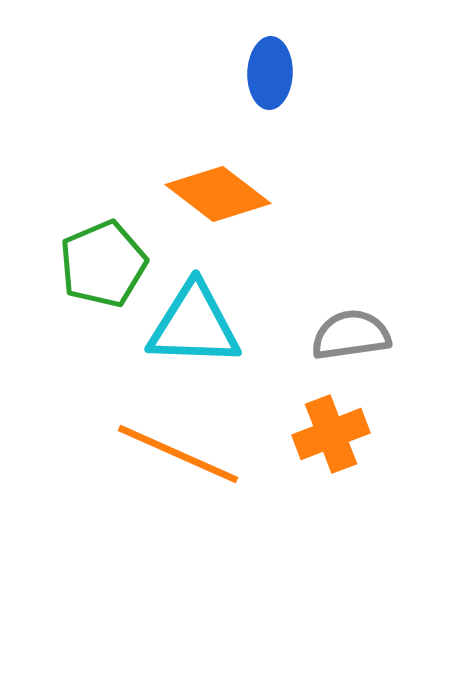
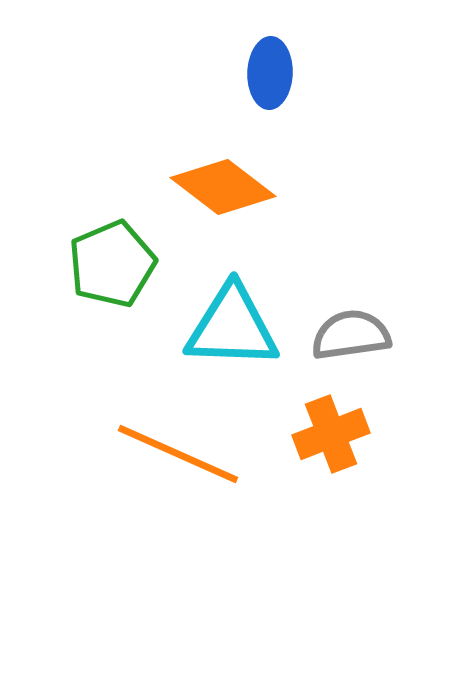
orange diamond: moved 5 px right, 7 px up
green pentagon: moved 9 px right
cyan triangle: moved 38 px right, 2 px down
